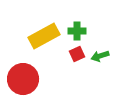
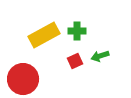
yellow rectangle: moved 1 px up
red square: moved 2 px left, 7 px down
